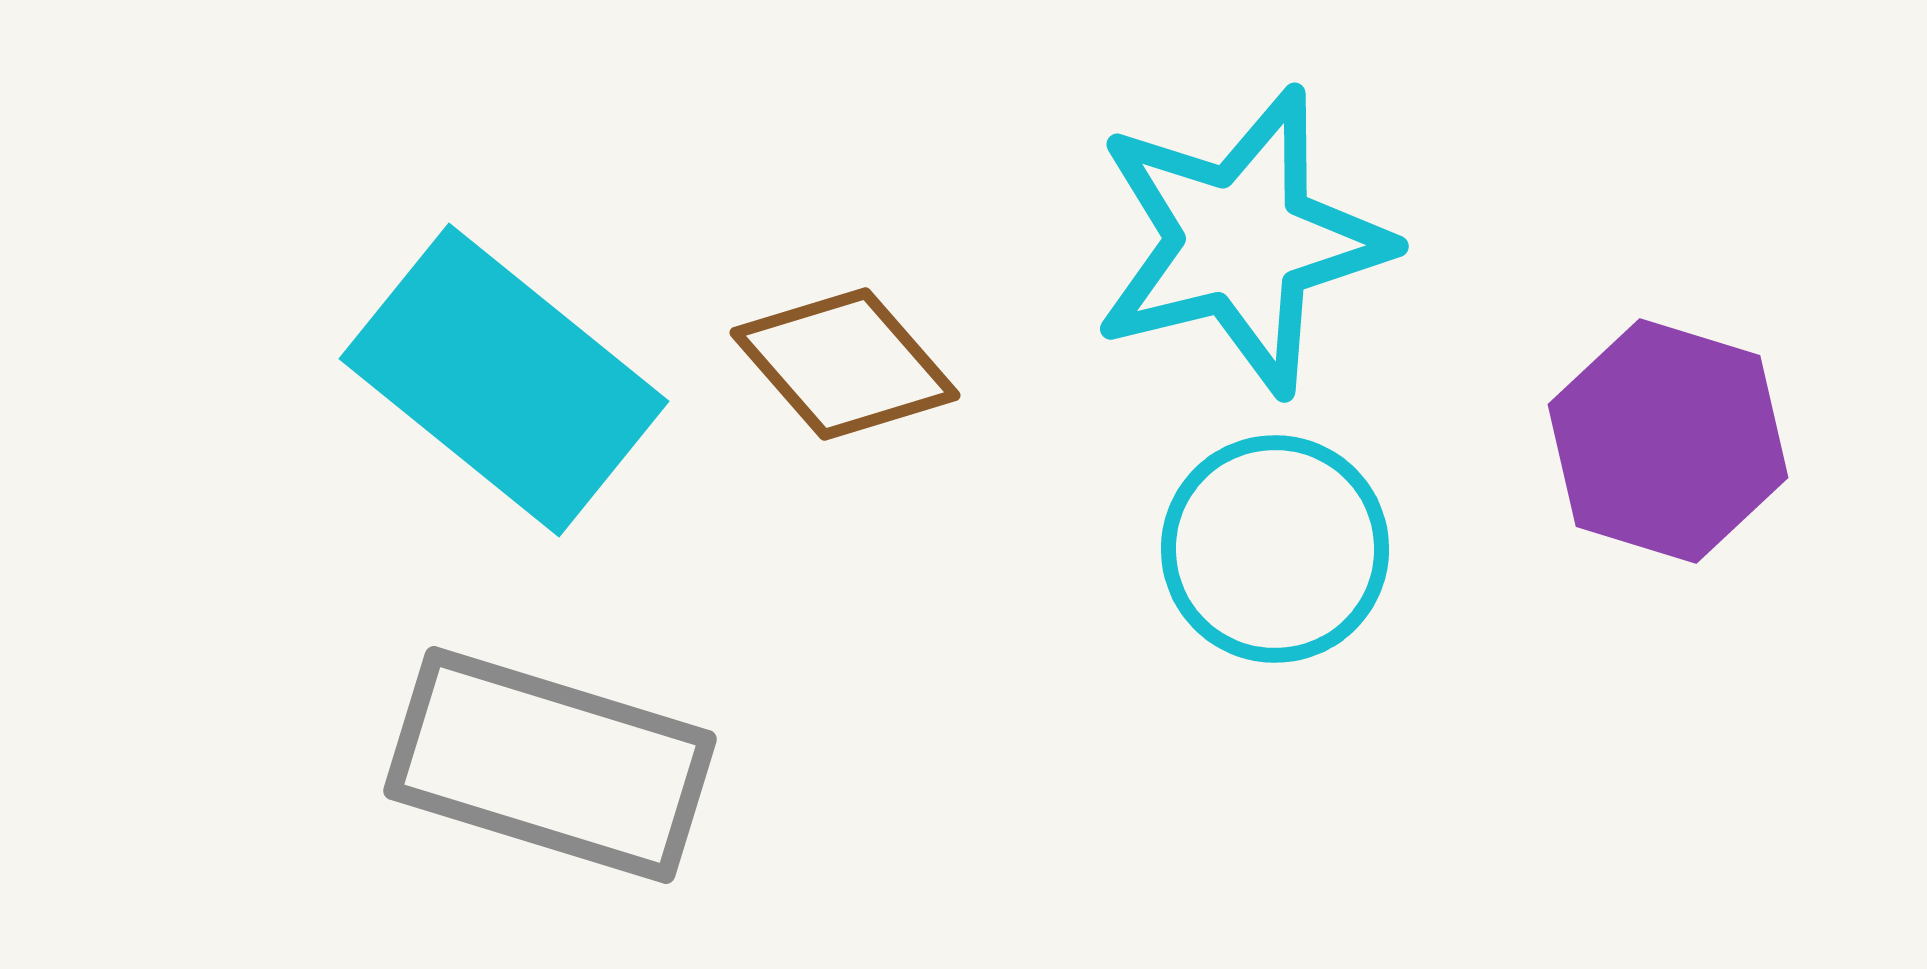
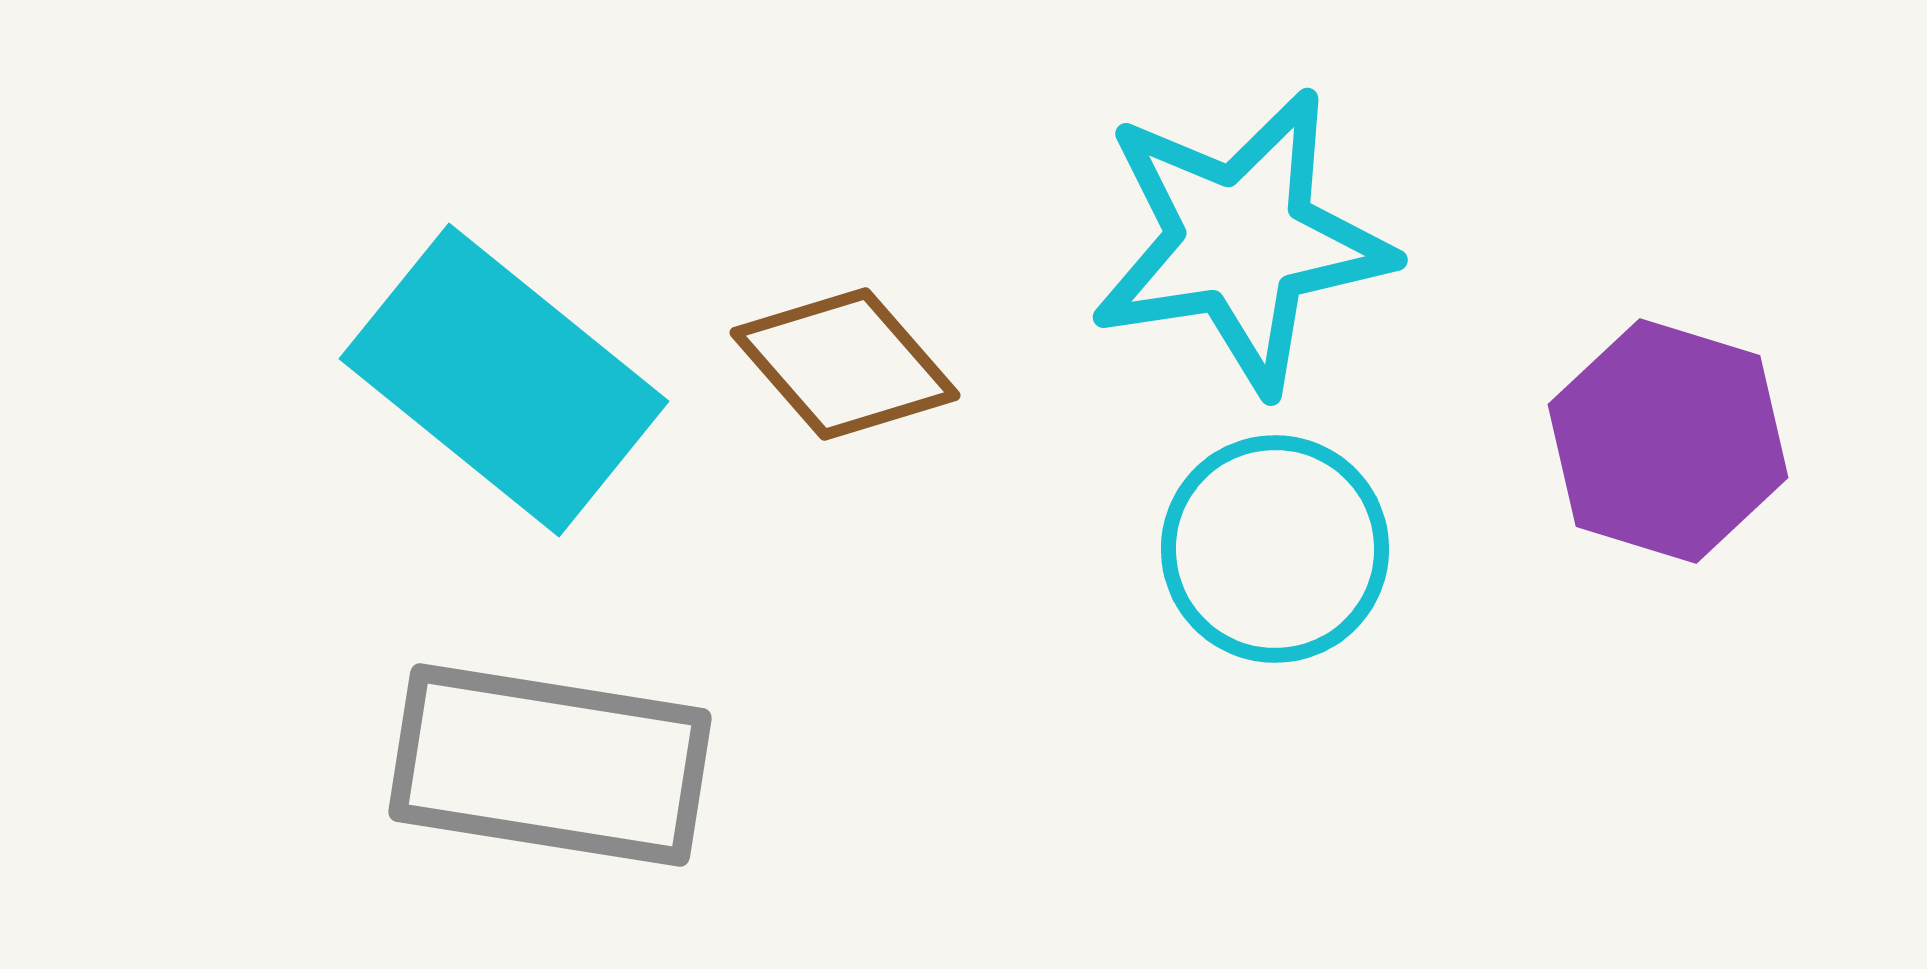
cyan star: rotated 5 degrees clockwise
gray rectangle: rotated 8 degrees counterclockwise
